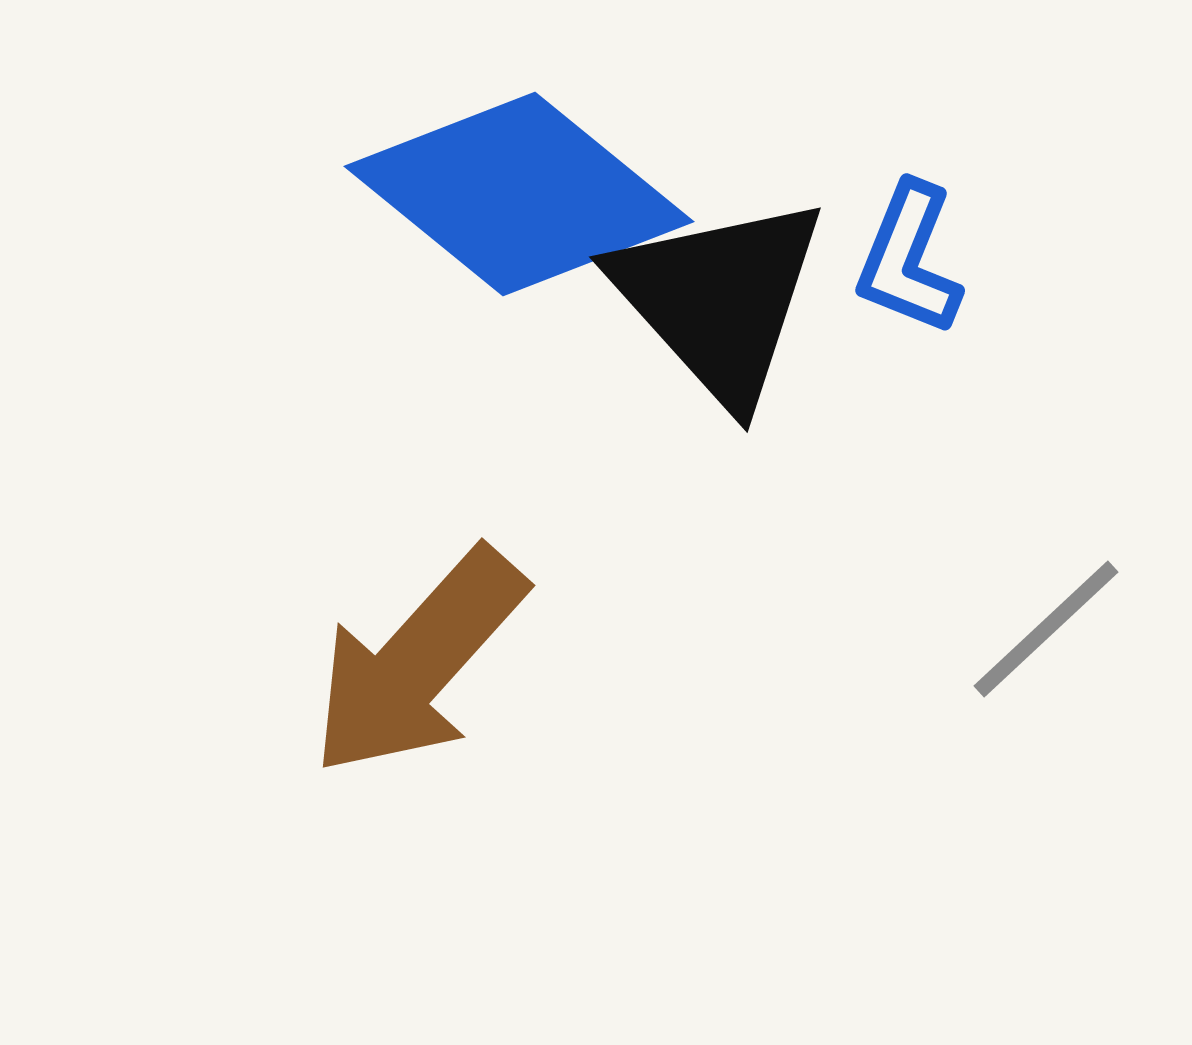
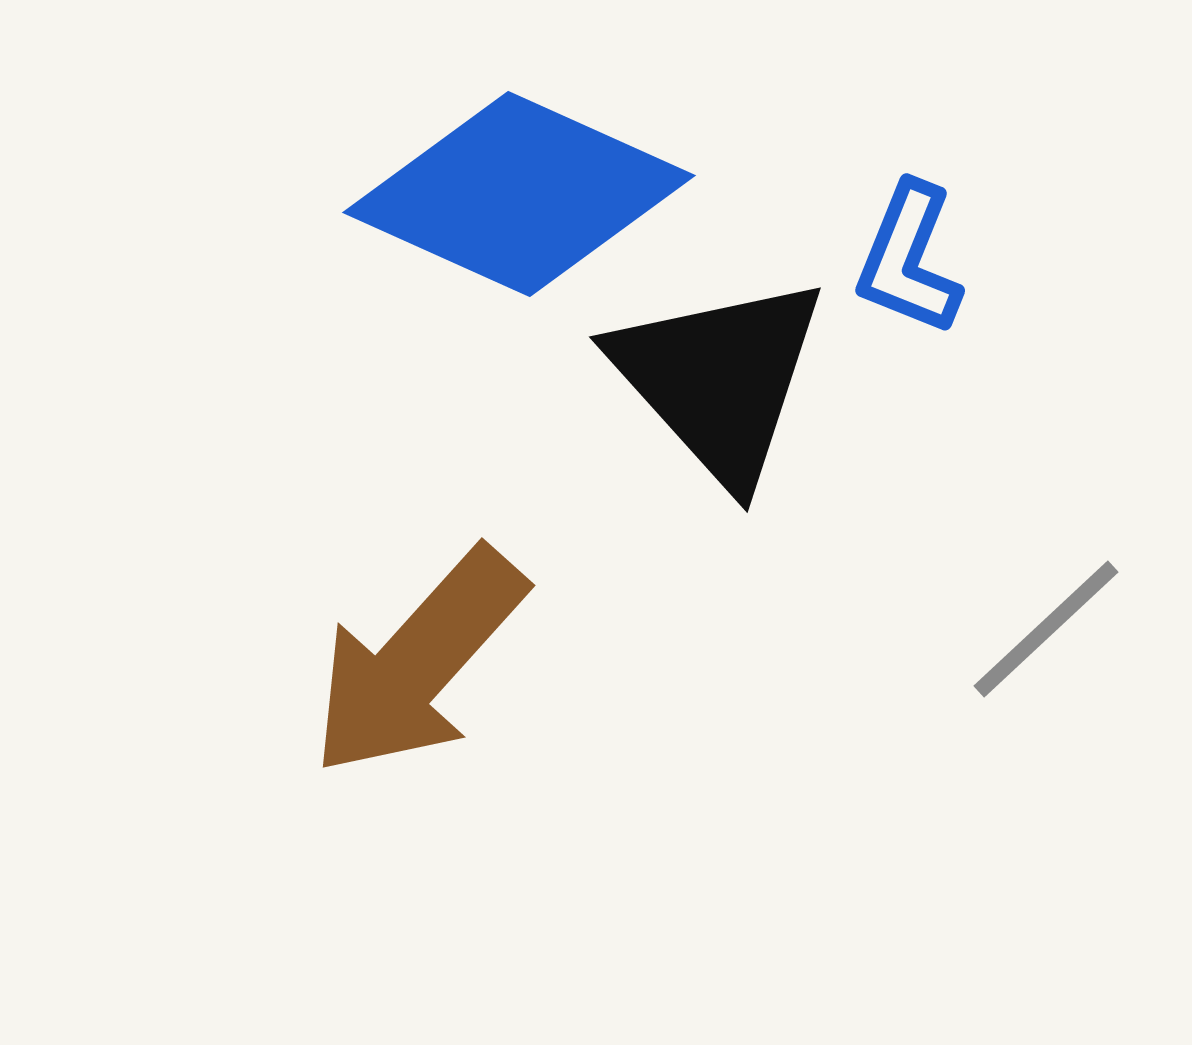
blue diamond: rotated 15 degrees counterclockwise
black triangle: moved 80 px down
